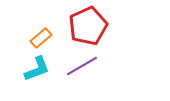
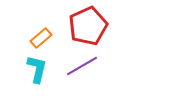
cyan L-shape: rotated 56 degrees counterclockwise
